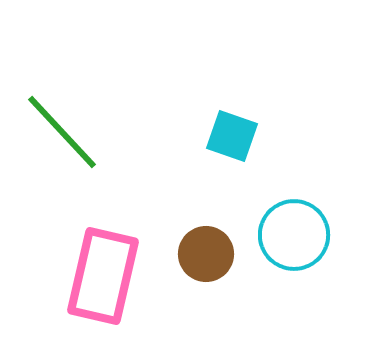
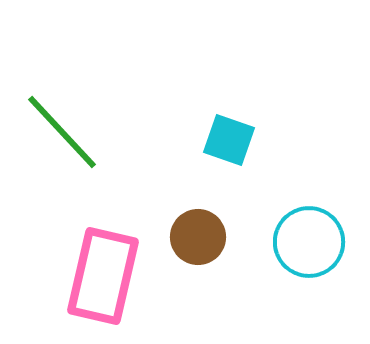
cyan square: moved 3 px left, 4 px down
cyan circle: moved 15 px right, 7 px down
brown circle: moved 8 px left, 17 px up
